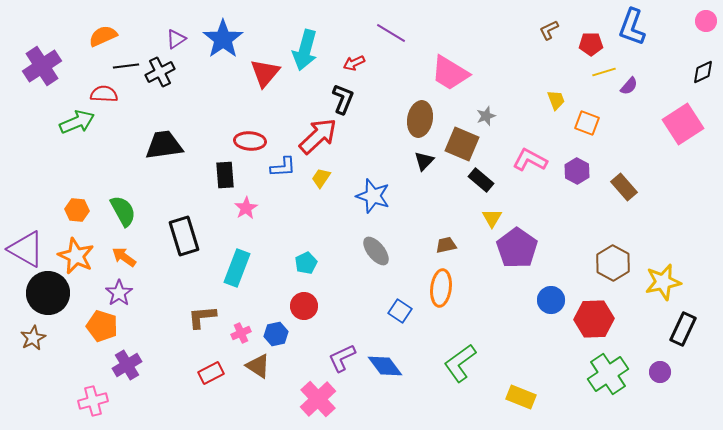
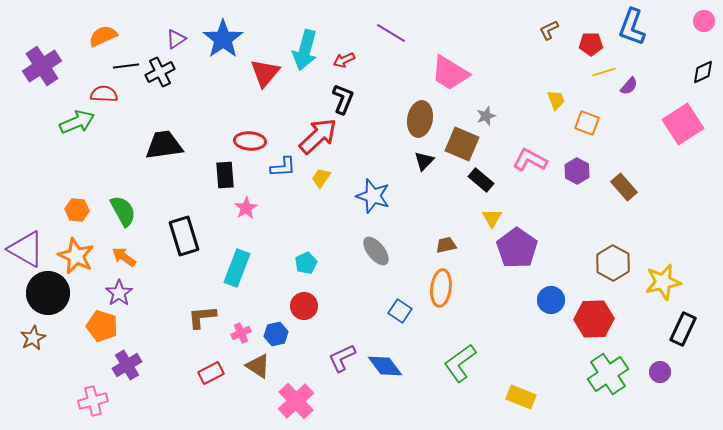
pink circle at (706, 21): moved 2 px left
red arrow at (354, 63): moved 10 px left, 3 px up
pink cross at (318, 399): moved 22 px left, 2 px down
